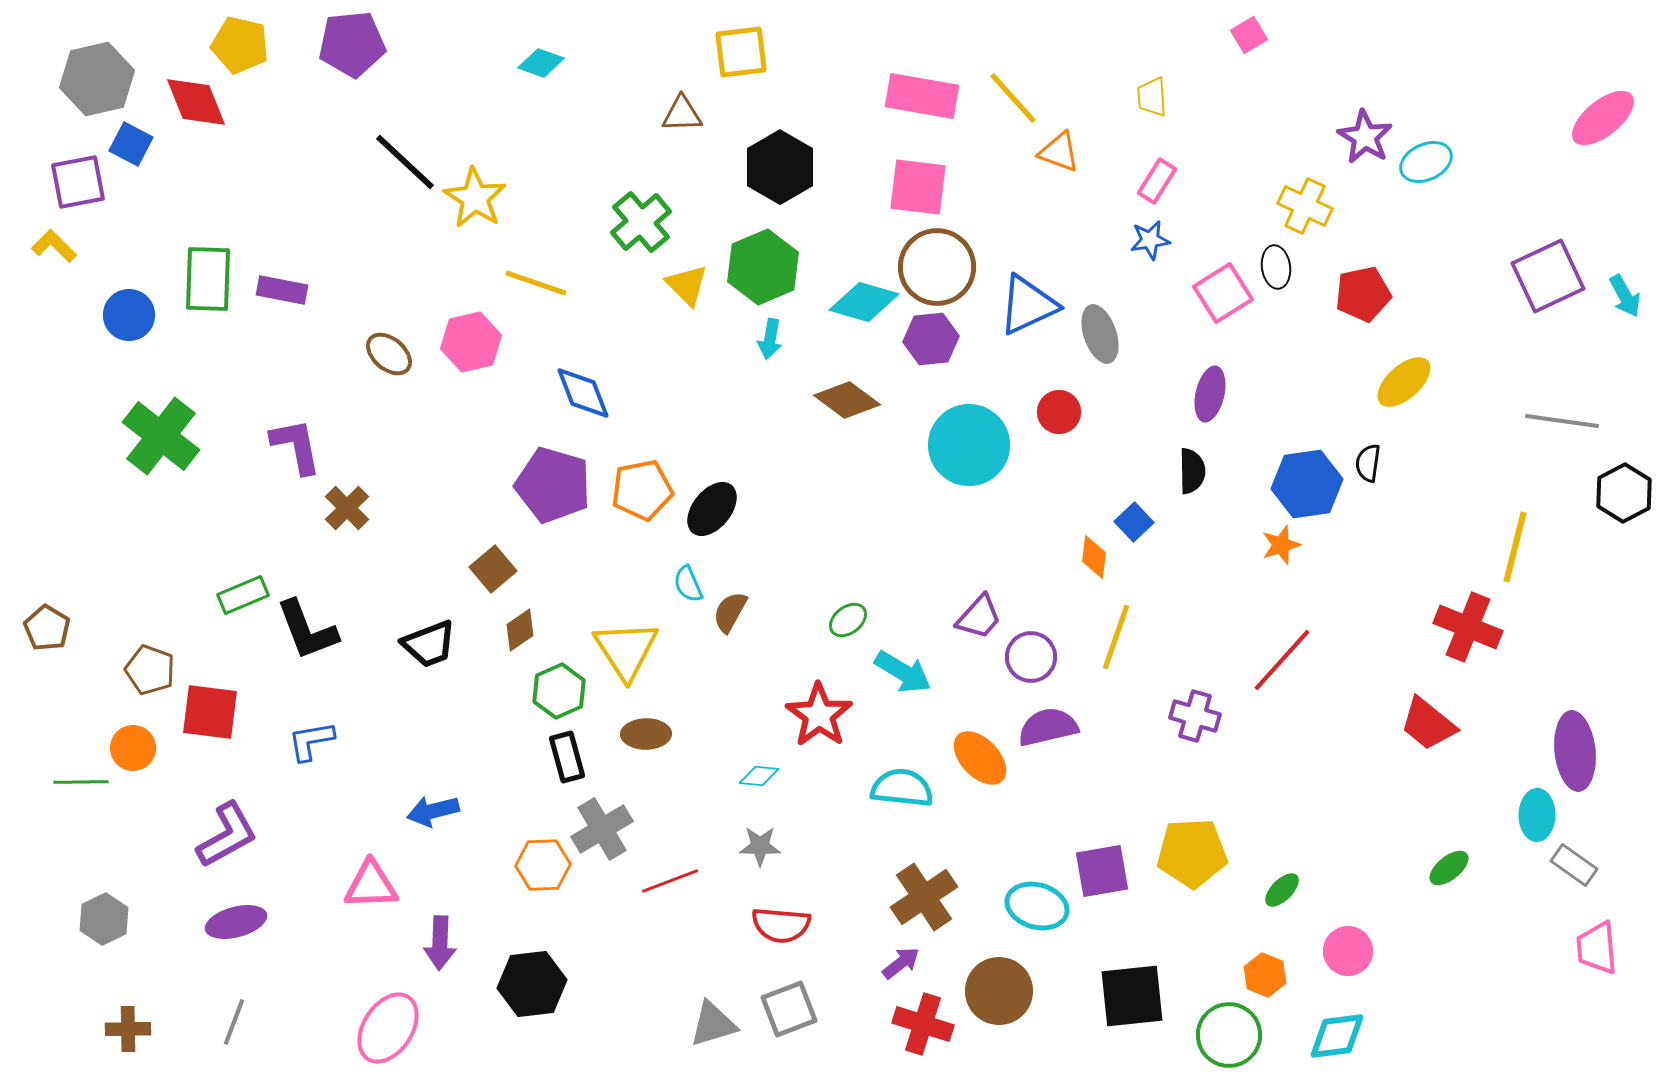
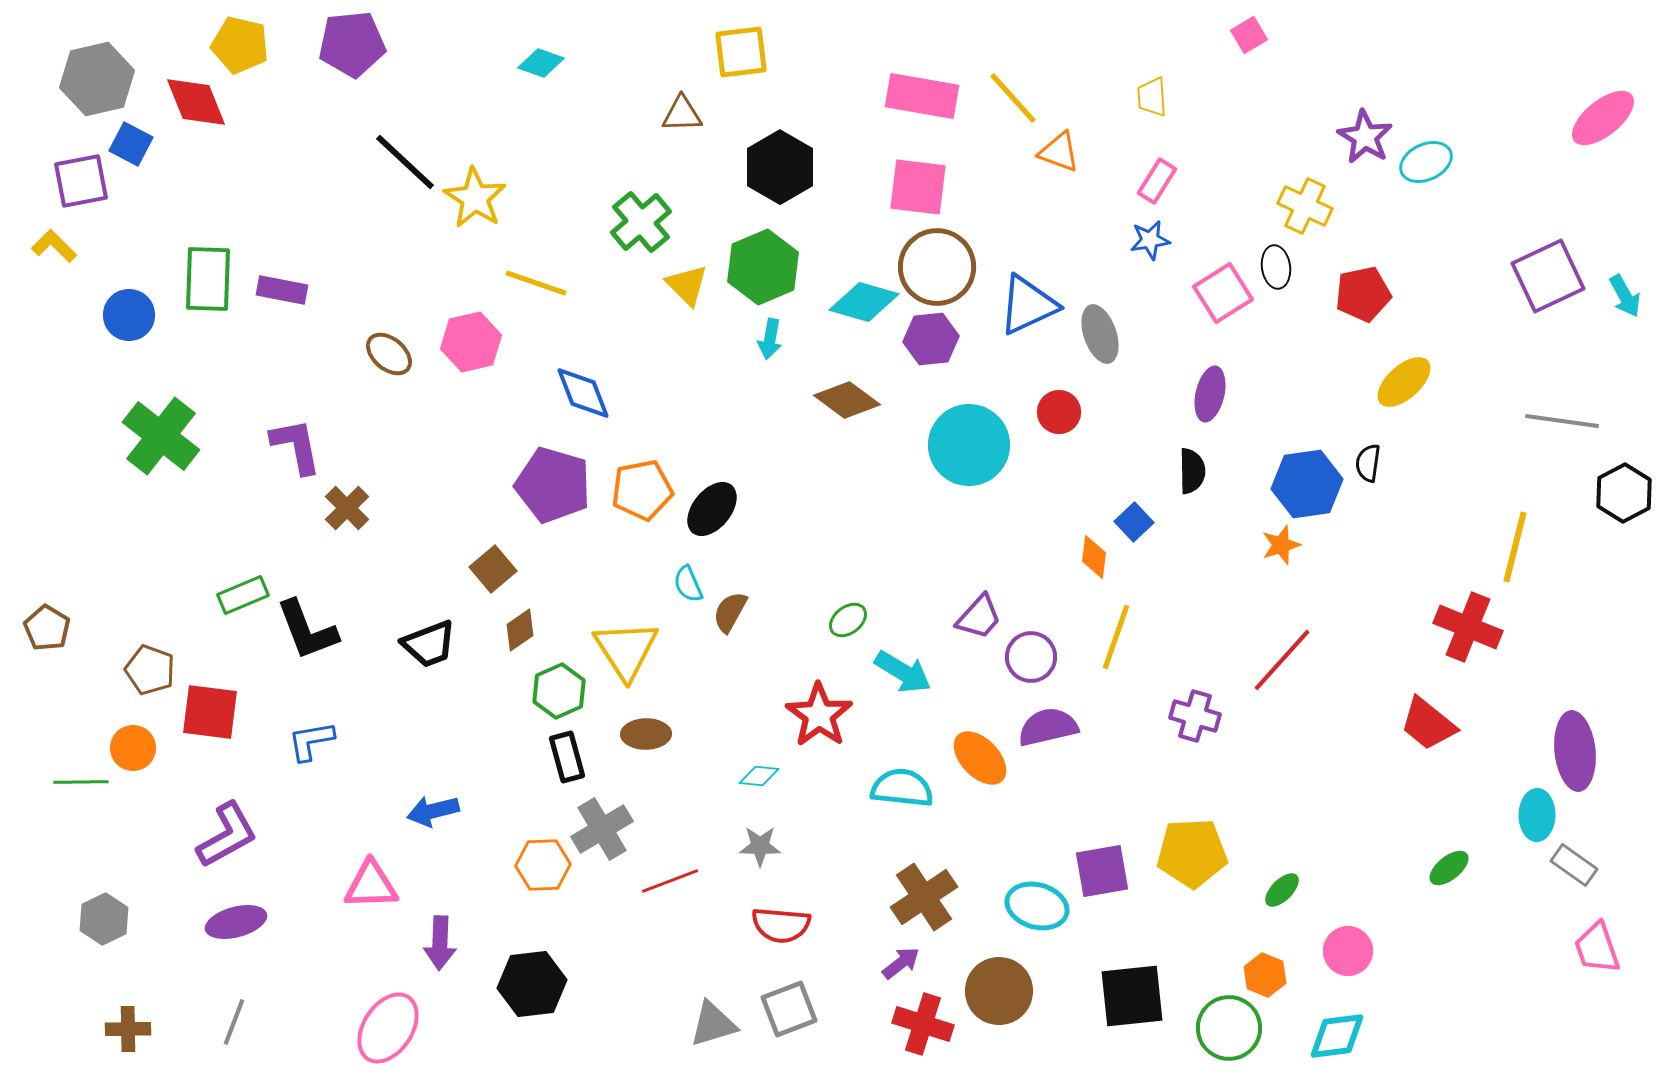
purple square at (78, 182): moved 3 px right, 1 px up
pink trapezoid at (1597, 948): rotated 14 degrees counterclockwise
green circle at (1229, 1035): moved 7 px up
